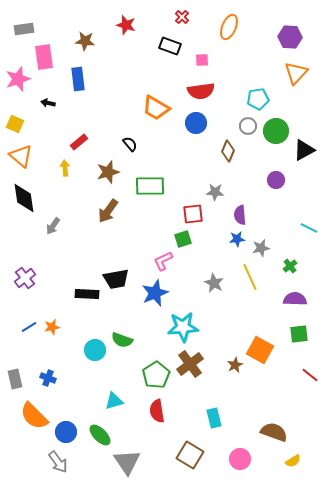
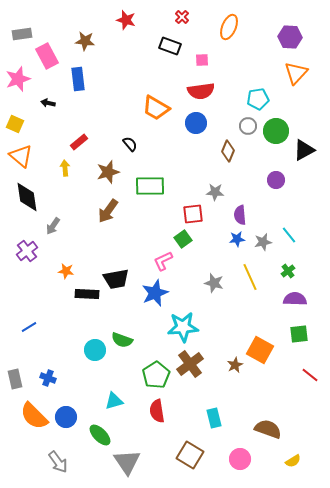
red star at (126, 25): moved 5 px up
gray rectangle at (24, 29): moved 2 px left, 5 px down
pink rectangle at (44, 57): moved 3 px right, 1 px up; rotated 20 degrees counterclockwise
black diamond at (24, 198): moved 3 px right, 1 px up
cyan line at (309, 228): moved 20 px left, 7 px down; rotated 24 degrees clockwise
green square at (183, 239): rotated 18 degrees counterclockwise
gray star at (261, 248): moved 2 px right, 6 px up
green cross at (290, 266): moved 2 px left, 5 px down
purple cross at (25, 278): moved 2 px right, 27 px up
gray star at (214, 283): rotated 12 degrees counterclockwise
orange star at (52, 327): moved 14 px right, 56 px up; rotated 21 degrees clockwise
blue circle at (66, 432): moved 15 px up
brown semicircle at (274, 432): moved 6 px left, 3 px up
